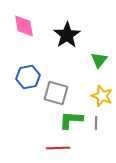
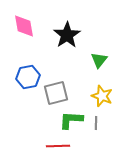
gray square: rotated 30 degrees counterclockwise
red line: moved 2 px up
